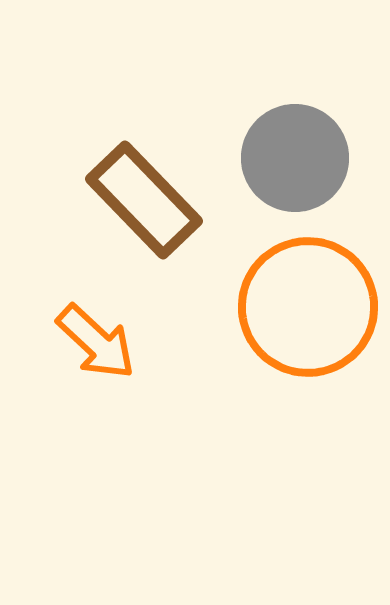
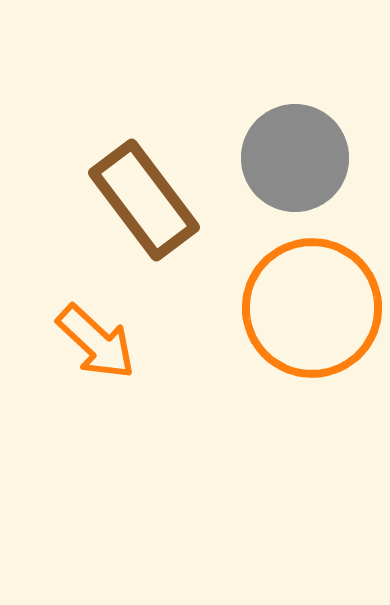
brown rectangle: rotated 7 degrees clockwise
orange circle: moved 4 px right, 1 px down
